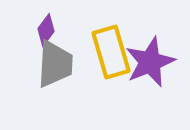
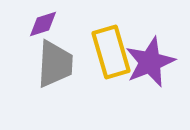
purple diamond: moved 3 px left, 6 px up; rotated 36 degrees clockwise
